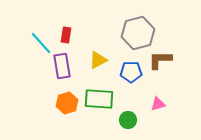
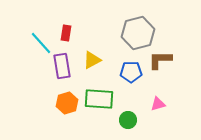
red rectangle: moved 2 px up
yellow triangle: moved 6 px left
